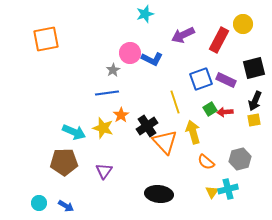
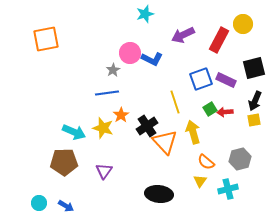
yellow triangle: moved 12 px left, 11 px up
